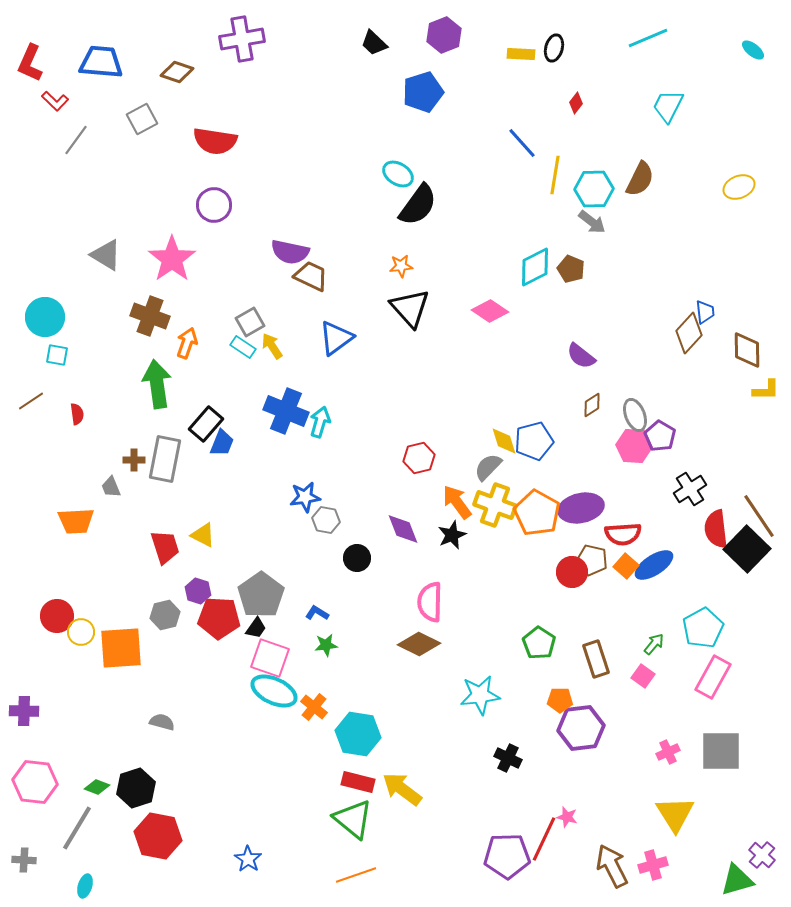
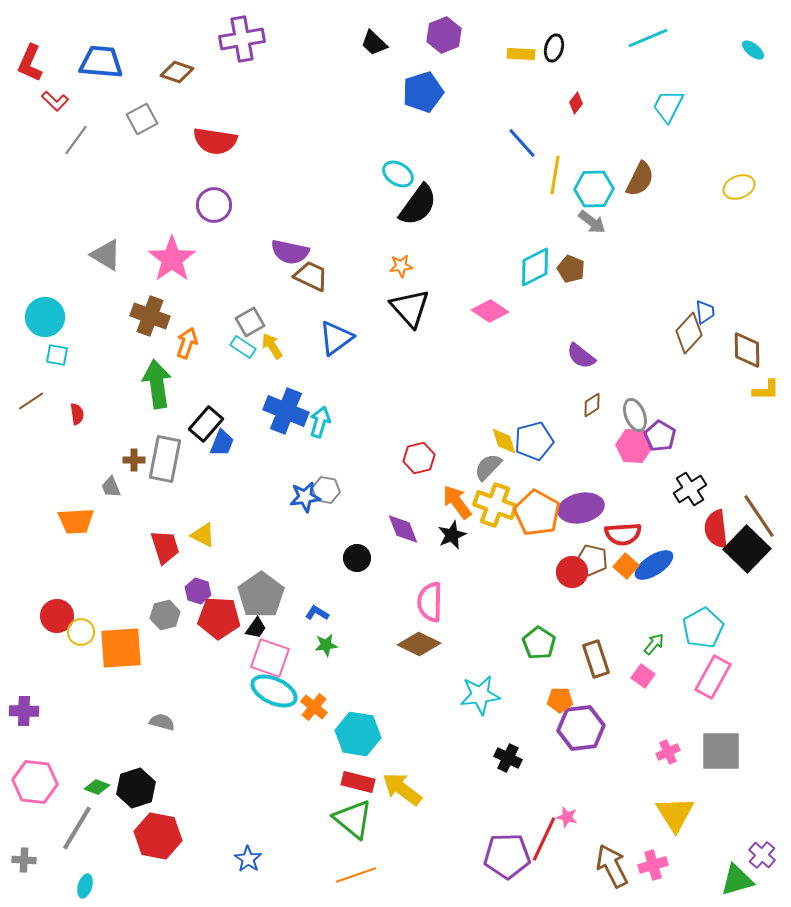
gray hexagon at (326, 520): moved 30 px up
